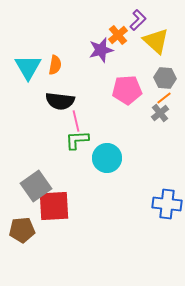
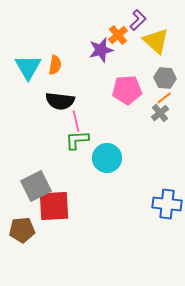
gray square: rotated 8 degrees clockwise
